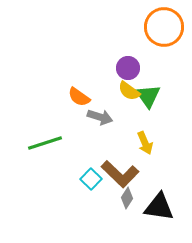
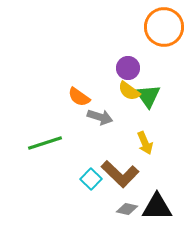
gray diamond: moved 11 px down; rotated 70 degrees clockwise
black triangle: moved 2 px left; rotated 8 degrees counterclockwise
